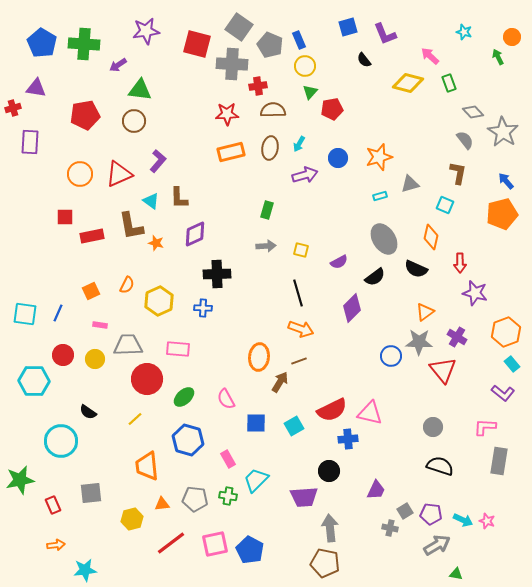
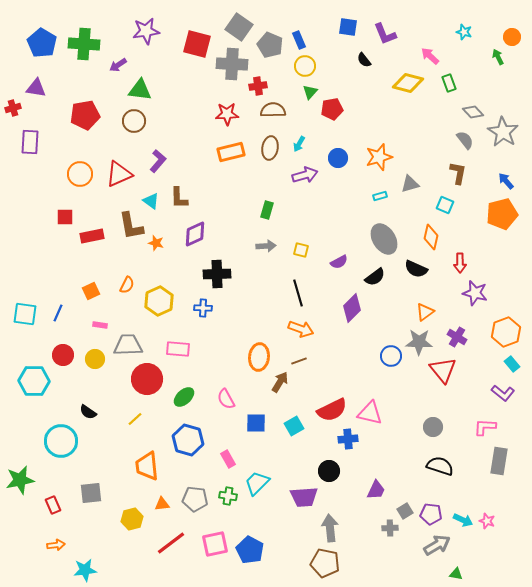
blue square at (348, 27): rotated 24 degrees clockwise
cyan trapezoid at (256, 480): moved 1 px right, 3 px down
gray cross at (390, 528): rotated 14 degrees counterclockwise
